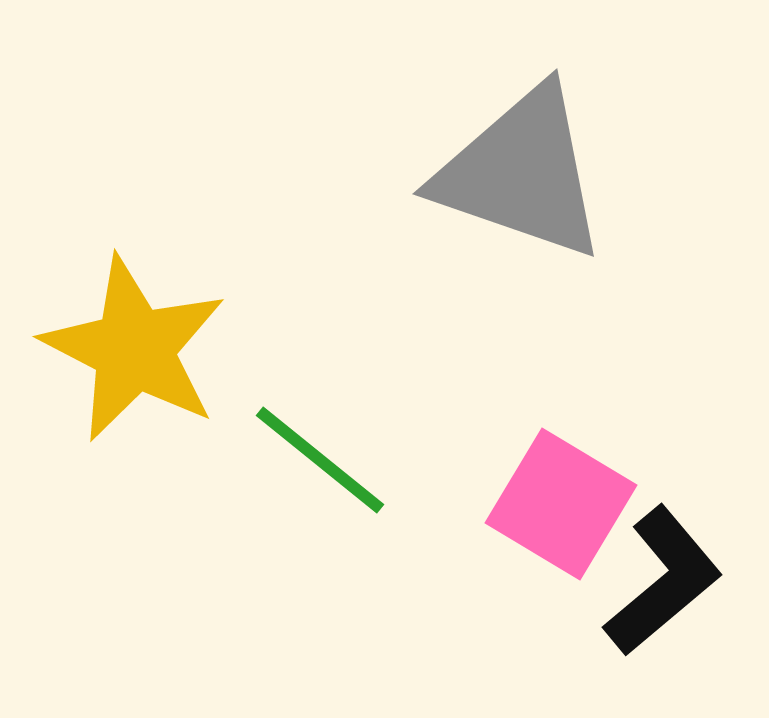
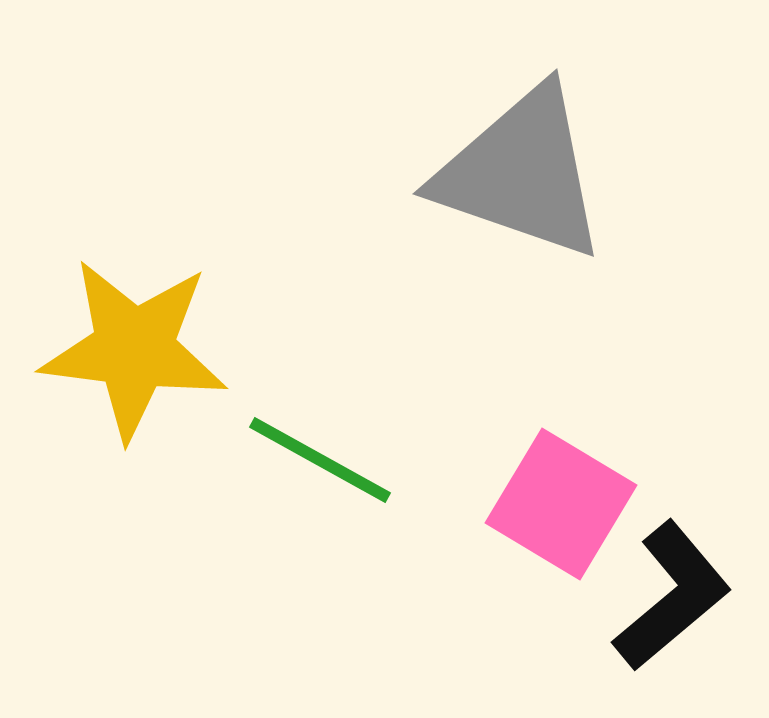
yellow star: rotated 20 degrees counterclockwise
green line: rotated 10 degrees counterclockwise
black L-shape: moved 9 px right, 15 px down
